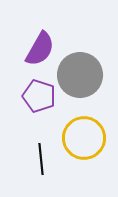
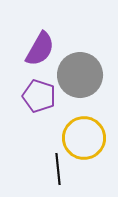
black line: moved 17 px right, 10 px down
